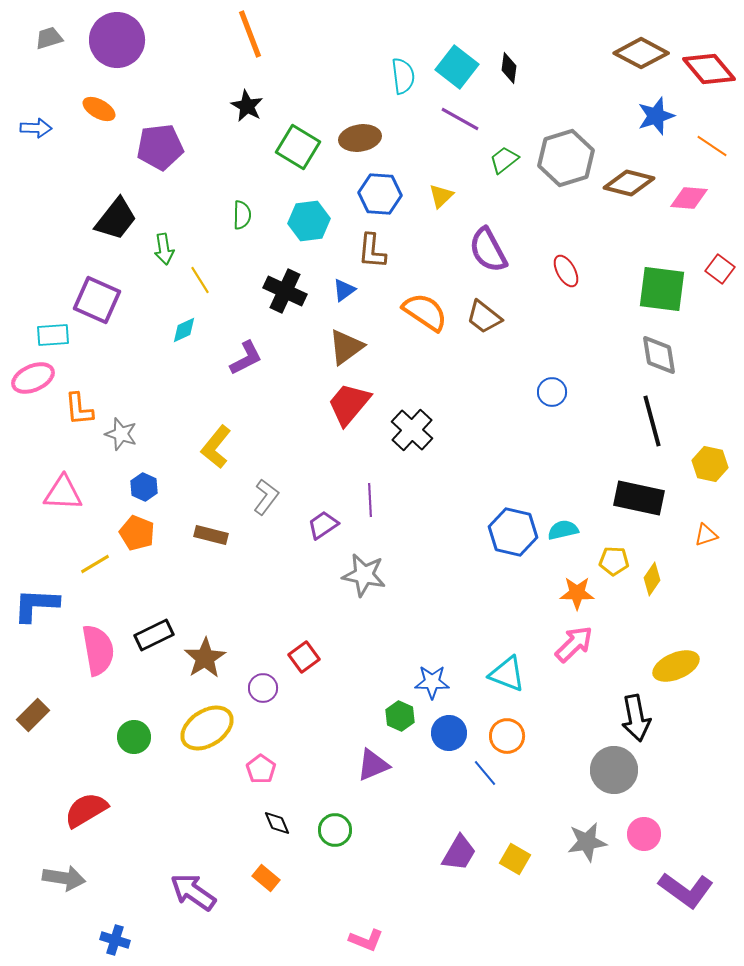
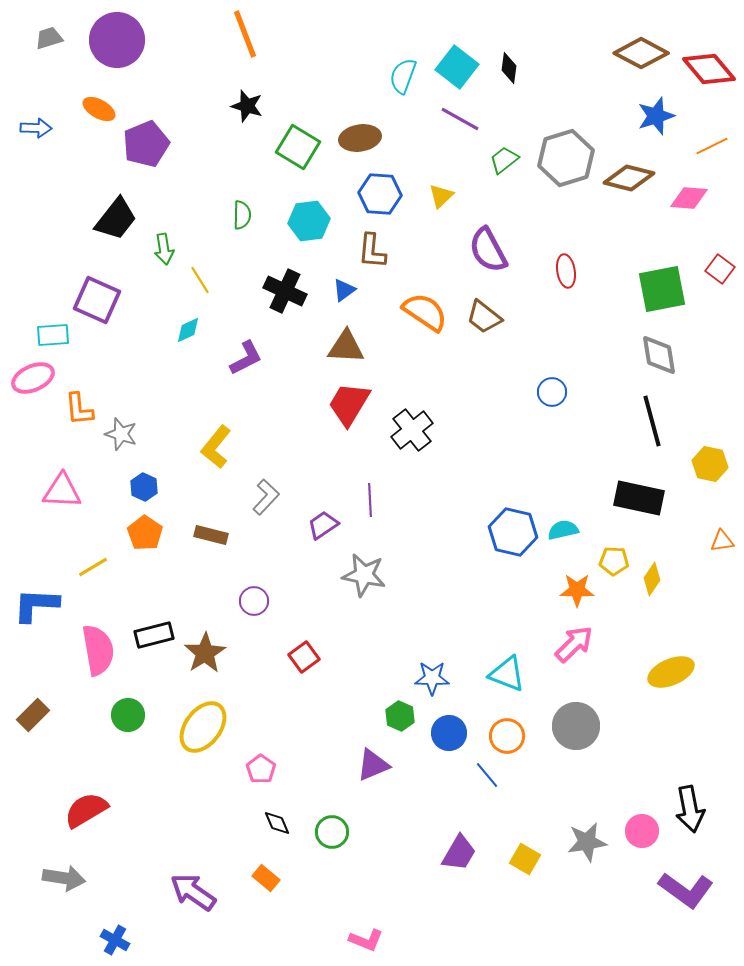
orange line at (250, 34): moved 5 px left
cyan semicircle at (403, 76): rotated 153 degrees counterclockwise
black star at (247, 106): rotated 12 degrees counterclockwise
orange line at (712, 146): rotated 60 degrees counterclockwise
purple pentagon at (160, 147): moved 14 px left, 3 px up; rotated 15 degrees counterclockwise
brown diamond at (629, 183): moved 5 px up
red ellipse at (566, 271): rotated 20 degrees clockwise
green square at (662, 289): rotated 18 degrees counterclockwise
cyan diamond at (184, 330): moved 4 px right
brown triangle at (346, 347): rotated 39 degrees clockwise
red trapezoid at (349, 404): rotated 9 degrees counterclockwise
black cross at (412, 430): rotated 9 degrees clockwise
pink triangle at (63, 493): moved 1 px left, 2 px up
gray L-shape at (266, 497): rotated 6 degrees clockwise
orange pentagon at (137, 533): moved 8 px right; rotated 12 degrees clockwise
orange triangle at (706, 535): moved 16 px right, 6 px down; rotated 10 degrees clockwise
yellow line at (95, 564): moved 2 px left, 3 px down
orange star at (577, 593): moved 3 px up
black rectangle at (154, 635): rotated 12 degrees clockwise
brown star at (205, 658): moved 5 px up
yellow ellipse at (676, 666): moved 5 px left, 6 px down
blue star at (432, 682): moved 4 px up
purple circle at (263, 688): moved 9 px left, 87 px up
black arrow at (636, 718): moved 54 px right, 91 px down
yellow ellipse at (207, 728): moved 4 px left, 1 px up; rotated 20 degrees counterclockwise
green circle at (134, 737): moved 6 px left, 22 px up
gray circle at (614, 770): moved 38 px left, 44 px up
blue line at (485, 773): moved 2 px right, 2 px down
green circle at (335, 830): moved 3 px left, 2 px down
pink circle at (644, 834): moved 2 px left, 3 px up
yellow square at (515, 859): moved 10 px right
blue cross at (115, 940): rotated 12 degrees clockwise
